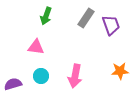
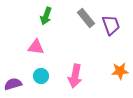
gray rectangle: rotated 72 degrees counterclockwise
